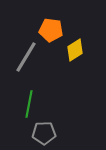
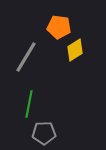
orange pentagon: moved 8 px right, 3 px up
